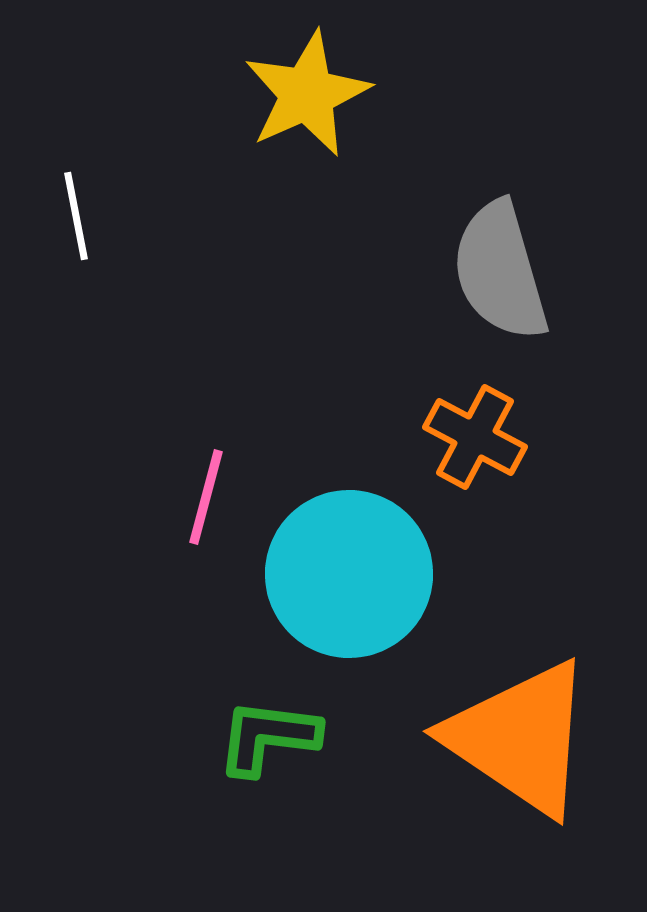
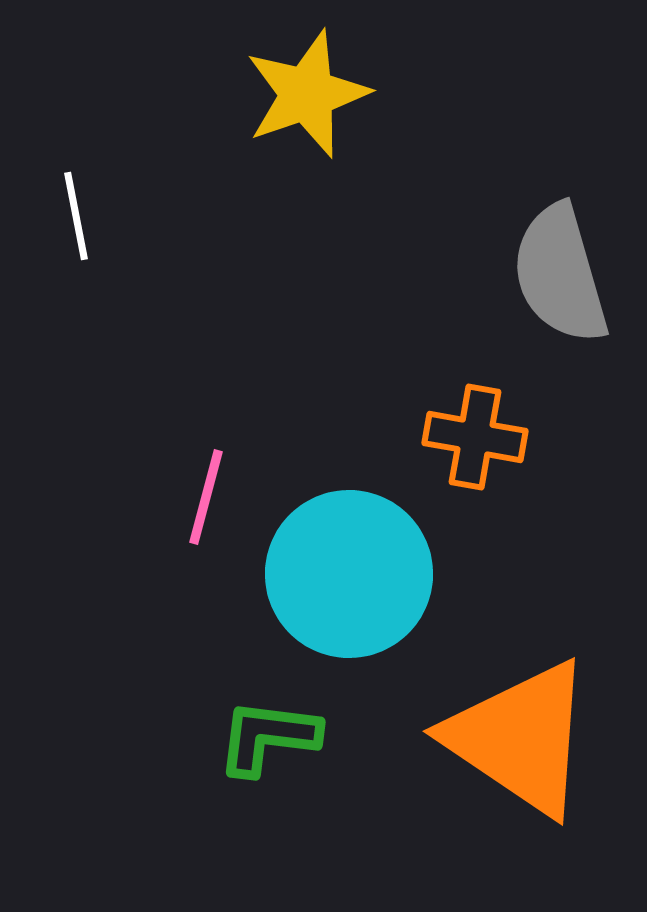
yellow star: rotated 5 degrees clockwise
gray semicircle: moved 60 px right, 3 px down
orange cross: rotated 18 degrees counterclockwise
